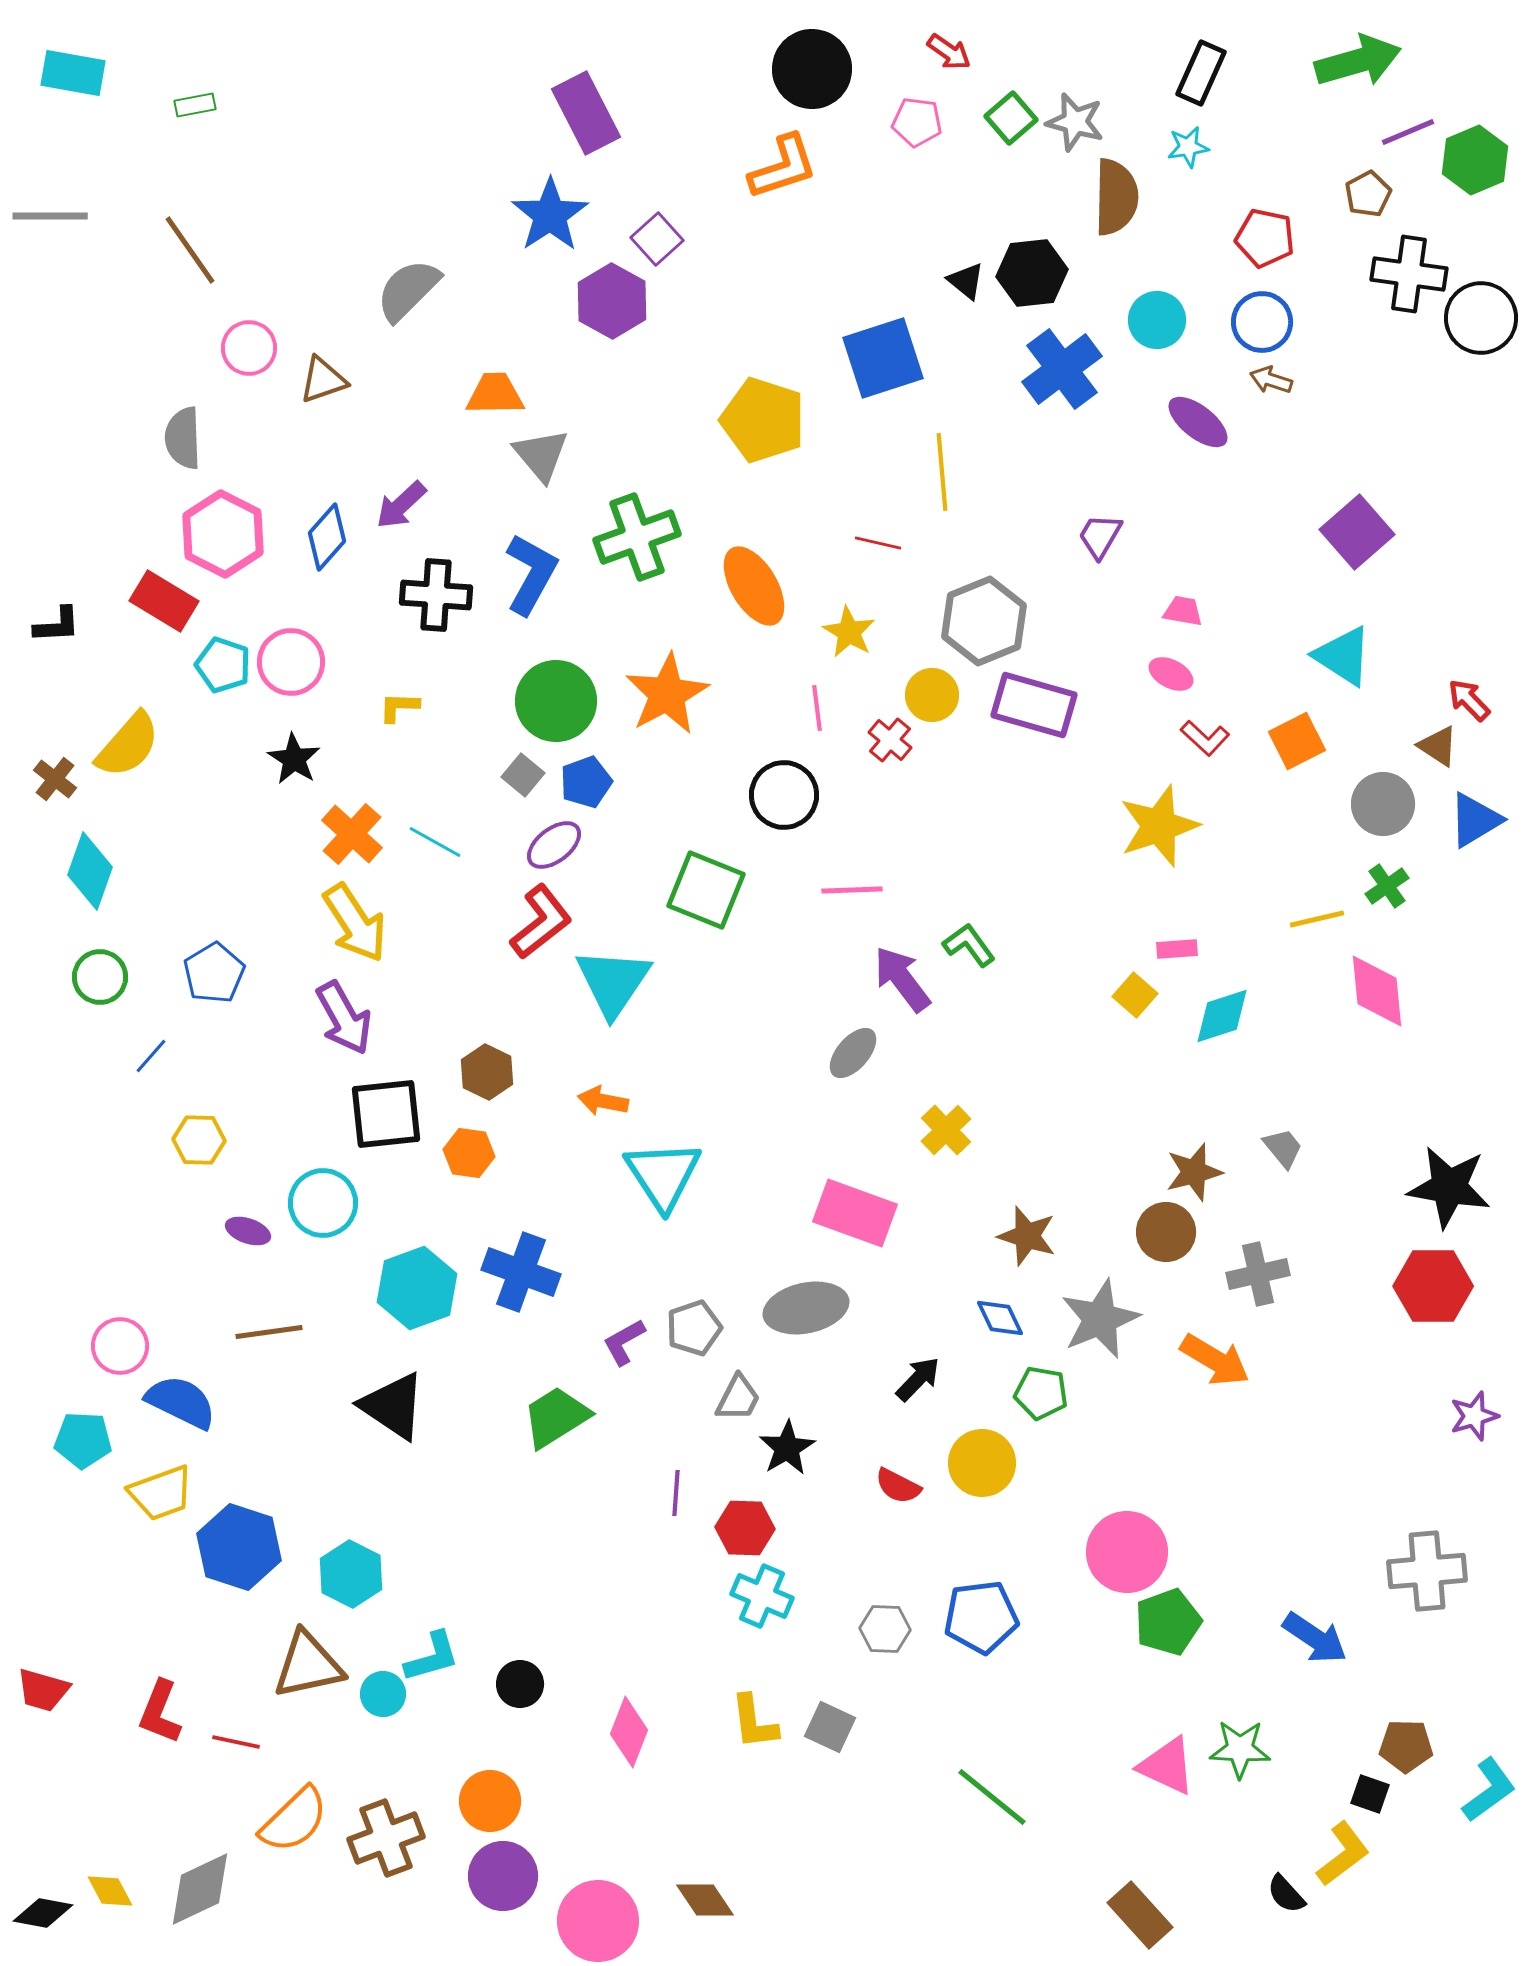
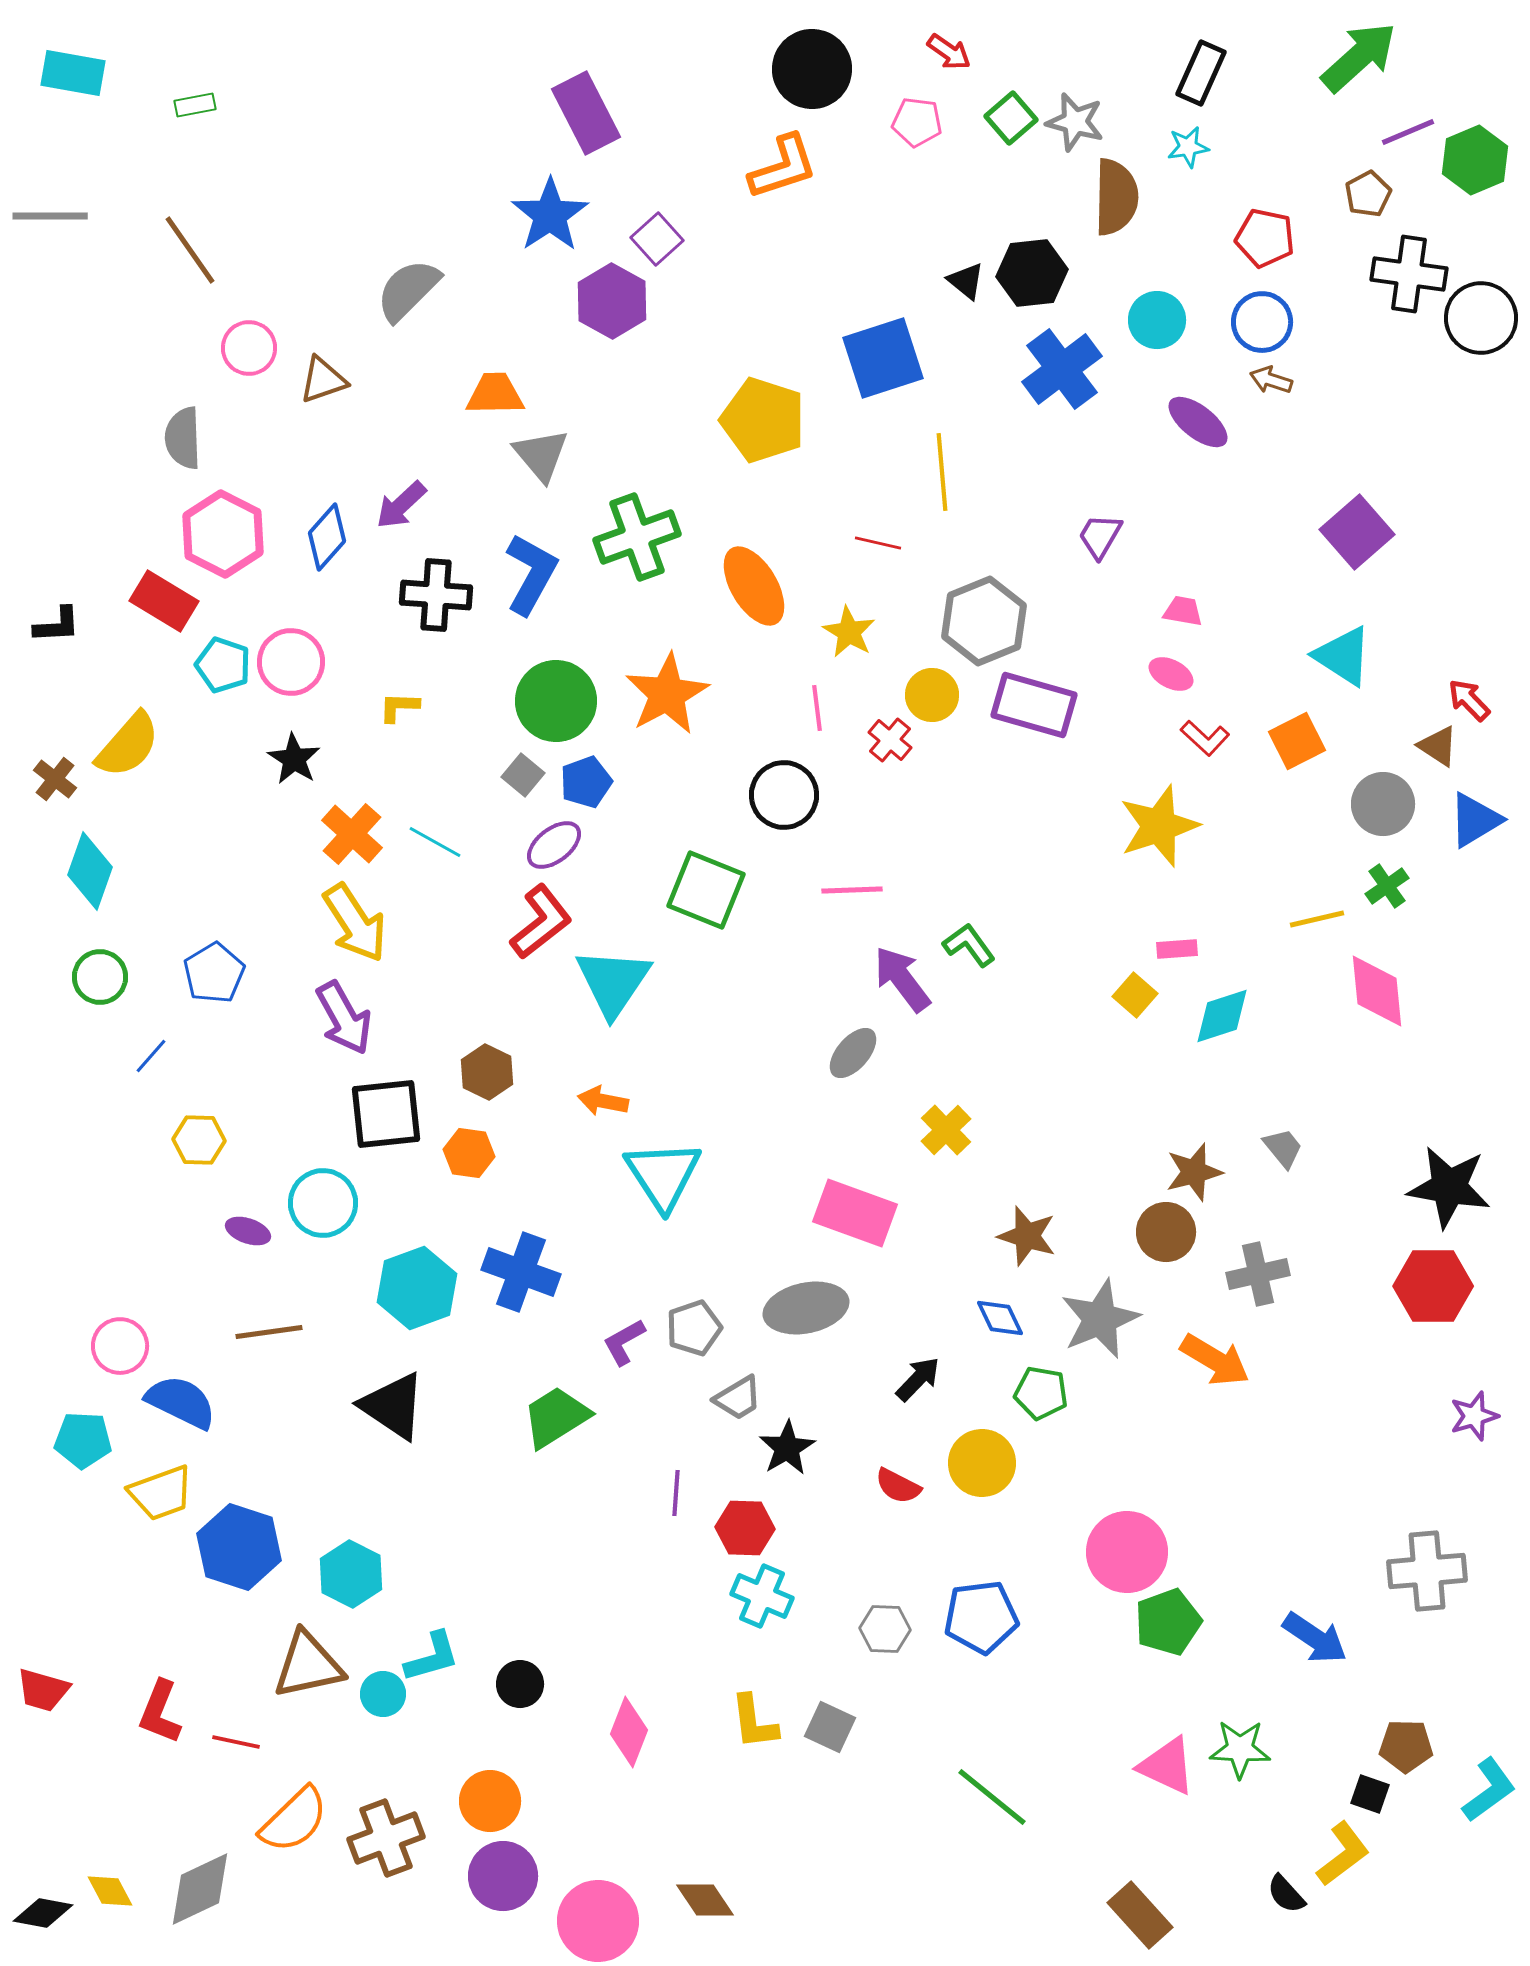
green arrow at (1358, 61): moved 1 px right, 4 px up; rotated 26 degrees counterclockwise
gray trapezoid at (738, 1398): rotated 32 degrees clockwise
